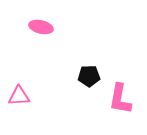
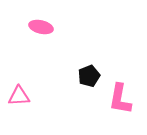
black pentagon: rotated 20 degrees counterclockwise
